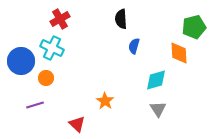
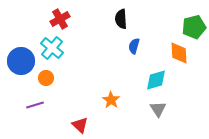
cyan cross: rotated 15 degrees clockwise
orange star: moved 6 px right, 1 px up
red triangle: moved 3 px right, 1 px down
